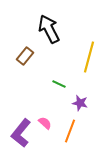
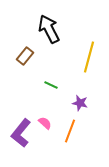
green line: moved 8 px left, 1 px down
